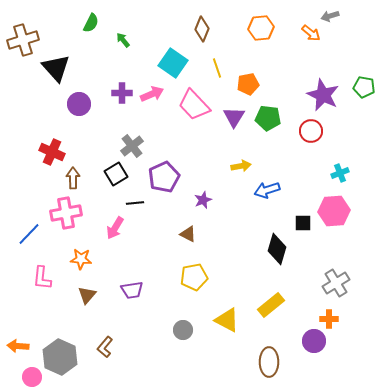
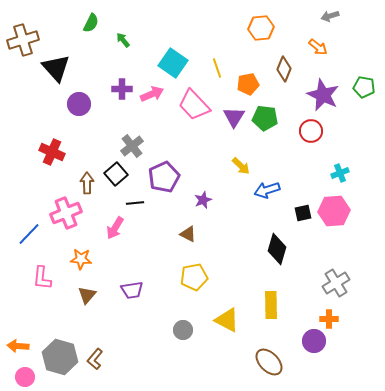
brown diamond at (202, 29): moved 82 px right, 40 px down
orange arrow at (311, 33): moved 7 px right, 14 px down
purple cross at (122, 93): moved 4 px up
green pentagon at (268, 118): moved 3 px left
yellow arrow at (241, 166): rotated 54 degrees clockwise
black square at (116, 174): rotated 10 degrees counterclockwise
brown arrow at (73, 178): moved 14 px right, 5 px down
pink cross at (66, 213): rotated 12 degrees counterclockwise
black square at (303, 223): moved 10 px up; rotated 12 degrees counterclockwise
yellow rectangle at (271, 305): rotated 52 degrees counterclockwise
brown L-shape at (105, 347): moved 10 px left, 12 px down
gray hexagon at (60, 357): rotated 8 degrees counterclockwise
brown ellipse at (269, 362): rotated 44 degrees counterclockwise
pink circle at (32, 377): moved 7 px left
